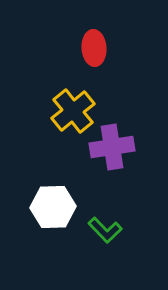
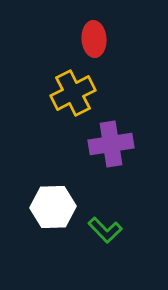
red ellipse: moved 9 px up
yellow cross: moved 18 px up; rotated 12 degrees clockwise
purple cross: moved 1 px left, 3 px up
